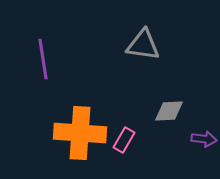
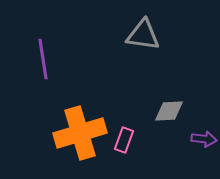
gray triangle: moved 10 px up
orange cross: rotated 21 degrees counterclockwise
pink rectangle: rotated 10 degrees counterclockwise
